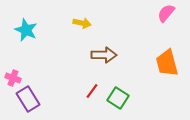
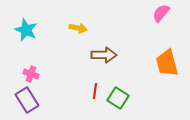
pink semicircle: moved 5 px left
yellow arrow: moved 4 px left, 5 px down
pink cross: moved 18 px right, 4 px up
red line: moved 3 px right; rotated 28 degrees counterclockwise
purple rectangle: moved 1 px left, 1 px down
